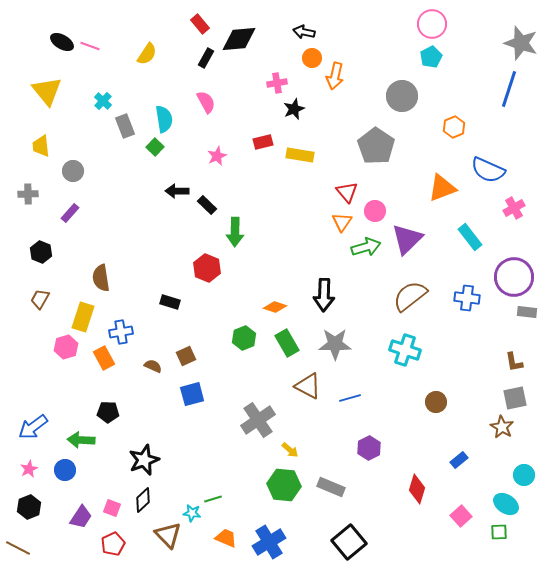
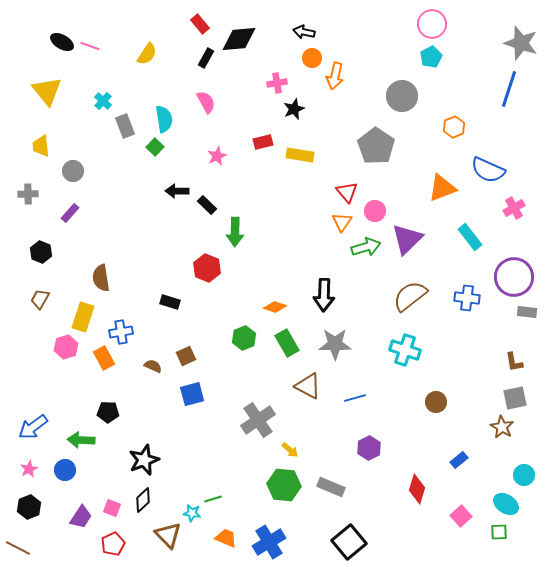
blue line at (350, 398): moved 5 px right
